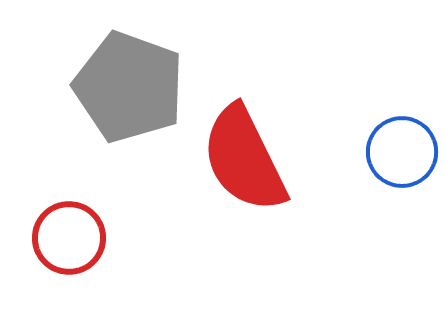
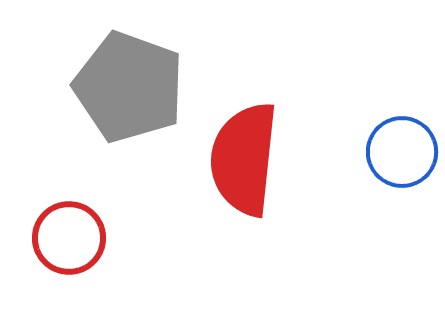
red semicircle: rotated 32 degrees clockwise
